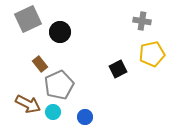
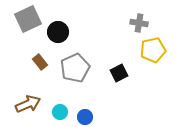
gray cross: moved 3 px left, 2 px down
black circle: moved 2 px left
yellow pentagon: moved 1 px right, 4 px up
brown rectangle: moved 2 px up
black square: moved 1 px right, 4 px down
gray pentagon: moved 16 px right, 17 px up
brown arrow: rotated 50 degrees counterclockwise
cyan circle: moved 7 px right
